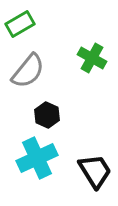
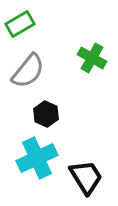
black hexagon: moved 1 px left, 1 px up
black trapezoid: moved 9 px left, 6 px down
